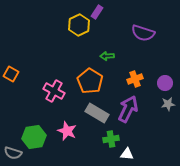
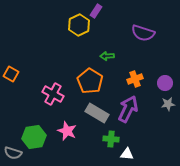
purple rectangle: moved 1 px left, 1 px up
pink cross: moved 1 px left, 3 px down
green cross: rotated 14 degrees clockwise
